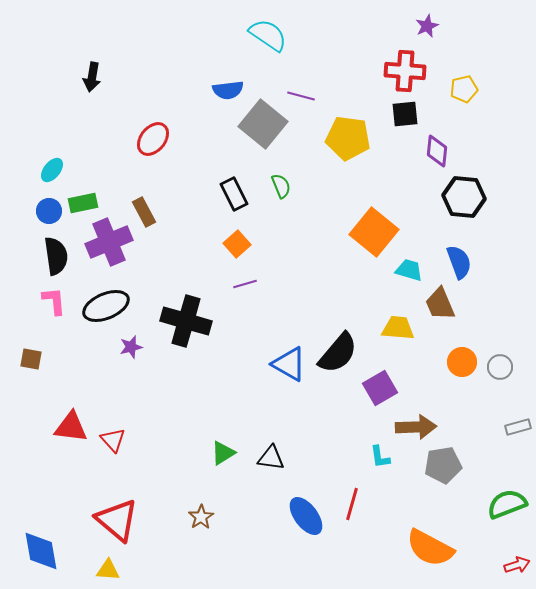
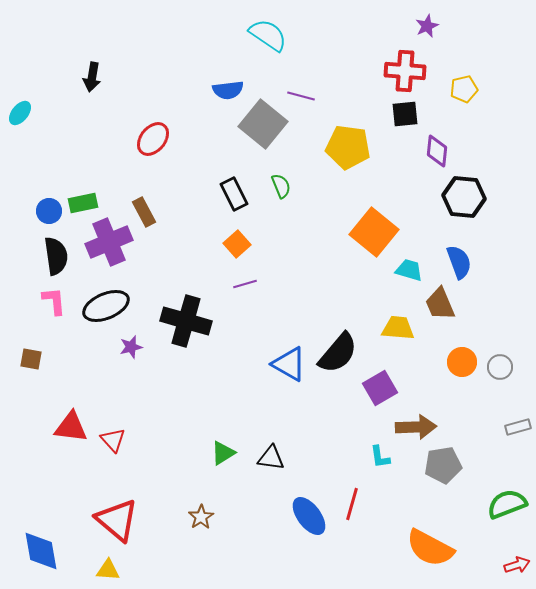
yellow pentagon at (348, 138): moved 9 px down
cyan ellipse at (52, 170): moved 32 px left, 57 px up
blue ellipse at (306, 516): moved 3 px right
